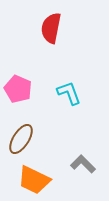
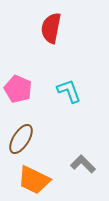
cyan L-shape: moved 2 px up
